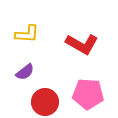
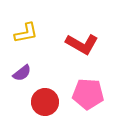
yellow L-shape: moved 1 px left, 1 px up; rotated 15 degrees counterclockwise
purple semicircle: moved 3 px left, 1 px down
